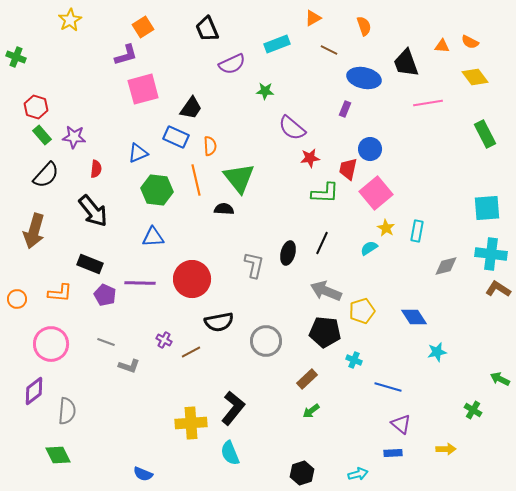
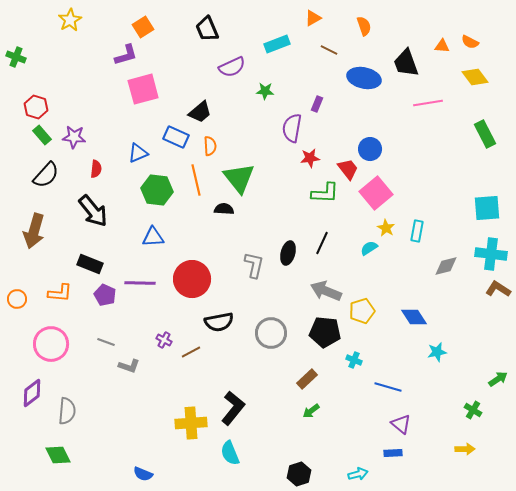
purple semicircle at (232, 64): moved 3 px down
black trapezoid at (191, 108): moved 9 px right, 4 px down; rotated 15 degrees clockwise
purple rectangle at (345, 109): moved 28 px left, 5 px up
purple semicircle at (292, 128): rotated 60 degrees clockwise
red trapezoid at (348, 169): rotated 130 degrees clockwise
gray circle at (266, 341): moved 5 px right, 8 px up
green arrow at (500, 379): moved 2 px left; rotated 120 degrees clockwise
purple diamond at (34, 391): moved 2 px left, 2 px down
yellow arrow at (446, 449): moved 19 px right
black hexagon at (302, 473): moved 3 px left, 1 px down
